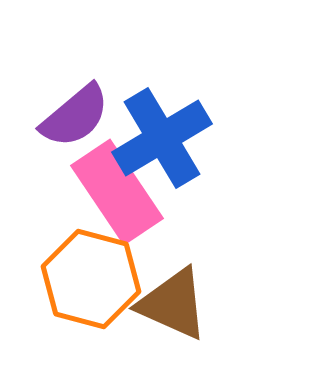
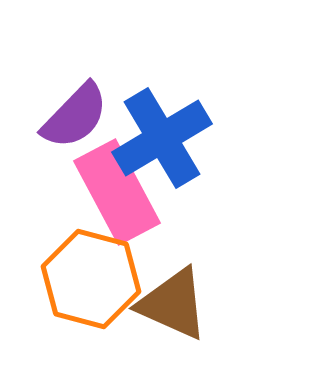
purple semicircle: rotated 6 degrees counterclockwise
pink rectangle: rotated 6 degrees clockwise
